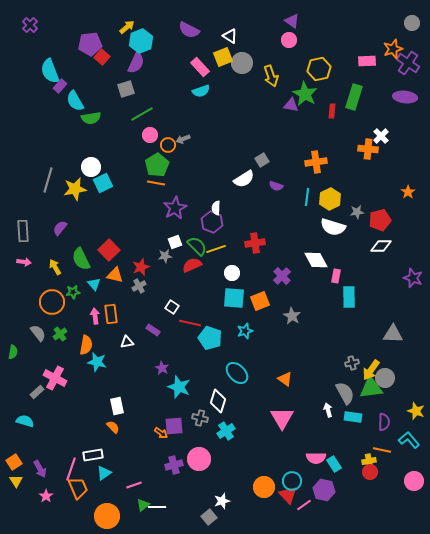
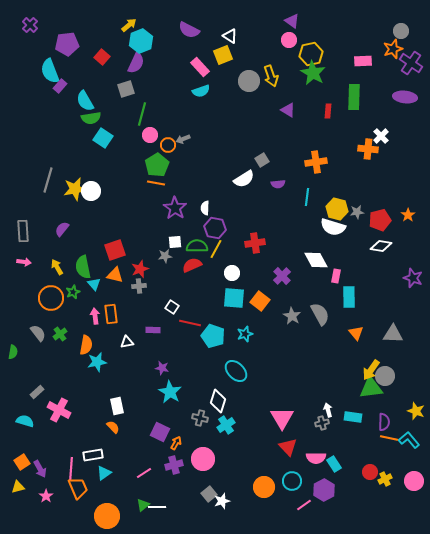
gray circle at (412, 23): moved 11 px left, 8 px down
yellow arrow at (127, 27): moved 2 px right, 2 px up
purple pentagon at (90, 44): moved 23 px left
yellow square at (223, 57): moved 2 px up
pink rectangle at (367, 61): moved 4 px left
gray circle at (242, 63): moved 7 px right, 18 px down
purple cross at (408, 63): moved 3 px right
yellow hexagon at (319, 69): moved 8 px left, 15 px up
green star at (305, 94): moved 8 px right, 21 px up
green rectangle at (354, 97): rotated 15 degrees counterclockwise
cyan semicircle at (75, 101): moved 10 px right
purple triangle at (291, 105): moved 3 px left, 5 px down; rotated 21 degrees clockwise
red rectangle at (332, 111): moved 4 px left
green line at (142, 114): rotated 45 degrees counterclockwise
white circle at (91, 167): moved 24 px down
cyan square at (103, 183): moved 45 px up; rotated 30 degrees counterclockwise
purple semicircle at (276, 186): moved 2 px right, 2 px up; rotated 24 degrees counterclockwise
orange star at (408, 192): moved 23 px down
yellow hexagon at (330, 199): moved 7 px right, 10 px down; rotated 20 degrees counterclockwise
purple star at (175, 208): rotated 10 degrees counterclockwise
white semicircle at (216, 208): moved 11 px left
purple hexagon at (212, 222): moved 3 px right, 6 px down; rotated 10 degrees counterclockwise
purple semicircle at (60, 228): moved 2 px right, 1 px down
white square at (175, 242): rotated 16 degrees clockwise
green semicircle at (197, 246): rotated 45 degrees counterclockwise
white diamond at (381, 246): rotated 10 degrees clockwise
yellow line at (216, 249): rotated 42 degrees counterclockwise
red square at (109, 250): moved 6 px right; rotated 25 degrees clockwise
green semicircle at (81, 259): moved 2 px right, 8 px down; rotated 15 degrees clockwise
yellow arrow at (55, 267): moved 2 px right
red star at (141, 267): moved 1 px left, 2 px down
gray cross at (139, 286): rotated 24 degrees clockwise
green star at (73, 292): rotated 16 degrees counterclockwise
orange square at (260, 301): rotated 30 degrees counterclockwise
orange circle at (52, 302): moved 1 px left, 4 px up
purple rectangle at (153, 330): rotated 32 degrees counterclockwise
cyan star at (245, 331): moved 3 px down
cyan pentagon at (210, 338): moved 3 px right, 2 px up
cyan star at (97, 362): rotated 24 degrees counterclockwise
gray cross at (352, 363): moved 30 px left, 60 px down
purple star at (162, 368): rotated 16 degrees counterclockwise
cyan ellipse at (237, 373): moved 1 px left, 2 px up
pink cross at (55, 378): moved 4 px right, 32 px down
gray circle at (385, 378): moved 2 px up
orange triangle at (285, 379): moved 71 px right, 46 px up; rotated 14 degrees clockwise
cyan star at (179, 387): moved 9 px left, 5 px down; rotated 10 degrees clockwise
gray semicircle at (345, 393): moved 25 px left, 79 px up
purple square at (174, 426): moved 14 px left, 6 px down; rotated 30 degrees clockwise
cyan cross at (226, 431): moved 6 px up
orange arrow at (161, 433): moved 15 px right, 10 px down; rotated 96 degrees counterclockwise
orange line at (382, 450): moved 7 px right, 12 px up
pink circle at (199, 459): moved 4 px right
yellow cross at (369, 461): moved 16 px right, 18 px down; rotated 16 degrees counterclockwise
orange square at (14, 462): moved 8 px right
pink line at (71, 469): rotated 15 degrees counterclockwise
yellow triangle at (16, 481): moved 2 px right, 6 px down; rotated 48 degrees clockwise
pink line at (134, 485): moved 10 px right, 12 px up; rotated 14 degrees counterclockwise
purple hexagon at (324, 490): rotated 20 degrees clockwise
red triangle at (288, 495): moved 48 px up
gray square at (209, 517): moved 23 px up
